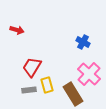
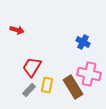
pink cross: rotated 30 degrees counterclockwise
yellow rectangle: rotated 28 degrees clockwise
gray rectangle: rotated 40 degrees counterclockwise
brown rectangle: moved 7 px up
